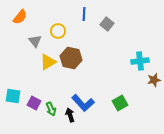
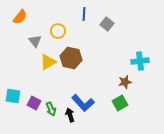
brown star: moved 29 px left, 2 px down
